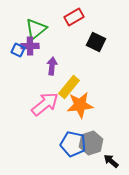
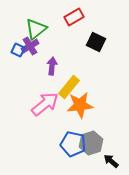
purple cross: rotated 30 degrees counterclockwise
